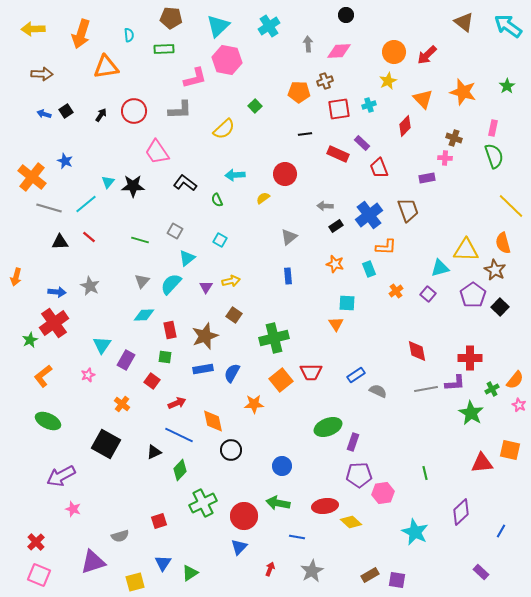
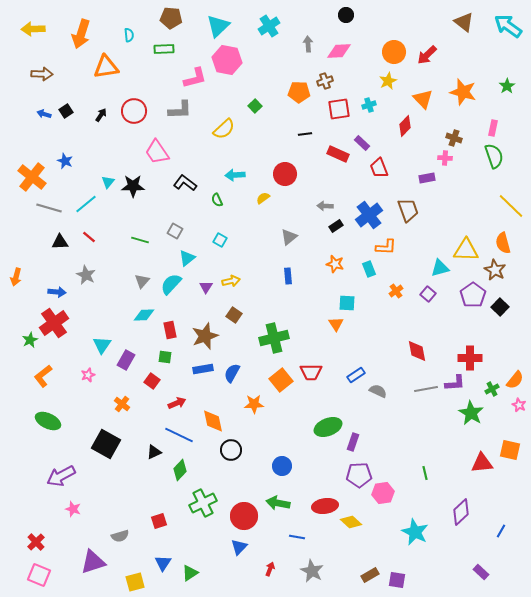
gray star at (90, 286): moved 4 px left, 11 px up
gray star at (312, 571): rotated 15 degrees counterclockwise
